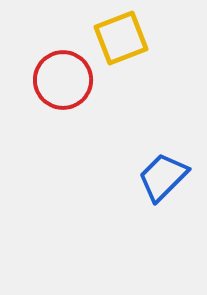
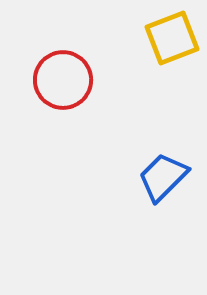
yellow square: moved 51 px right
